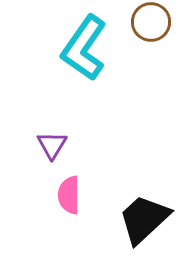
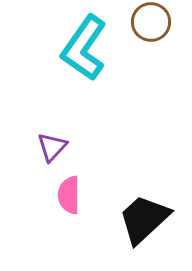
purple triangle: moved 2 px down; rotated 12 degrees clockwise
